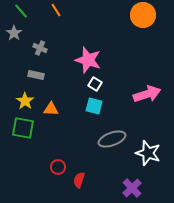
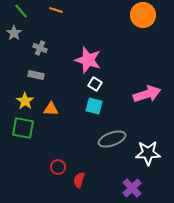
orange line: rotated 40 degrees counterclockwise
white star: rotated 20 degrees counterclockwise
